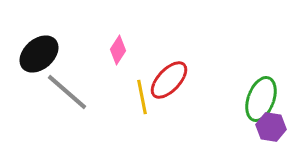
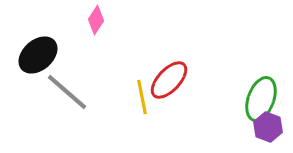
pink diamond: moved 22 px left, 30 px up
black ellipse: moved 1 px left, 1 px down
purple hexagon: moved 3 px left; rotated 12 degrees clockwise
